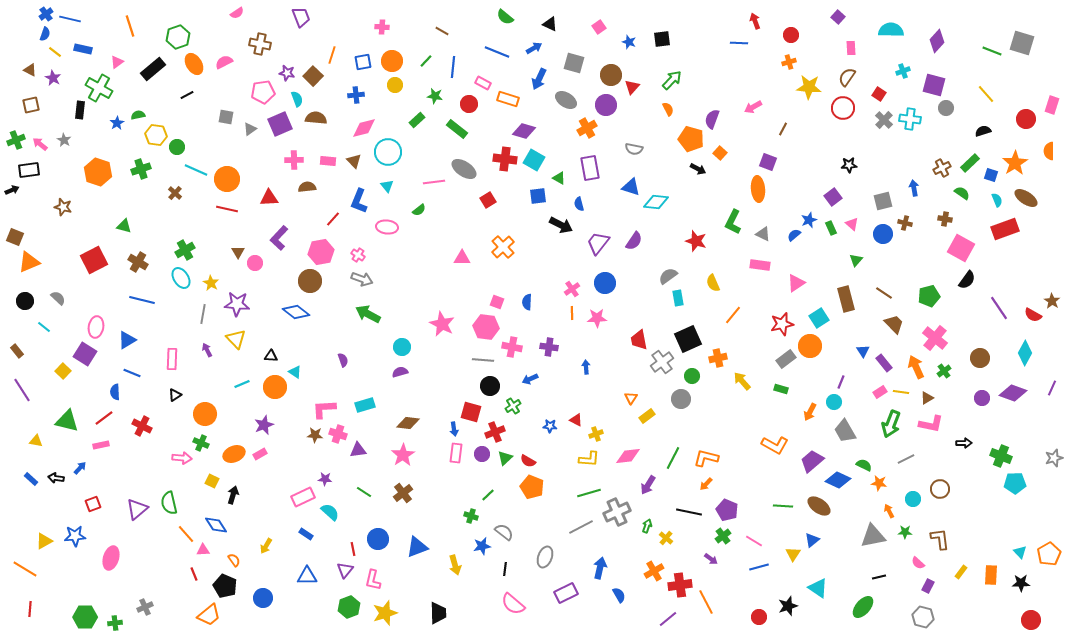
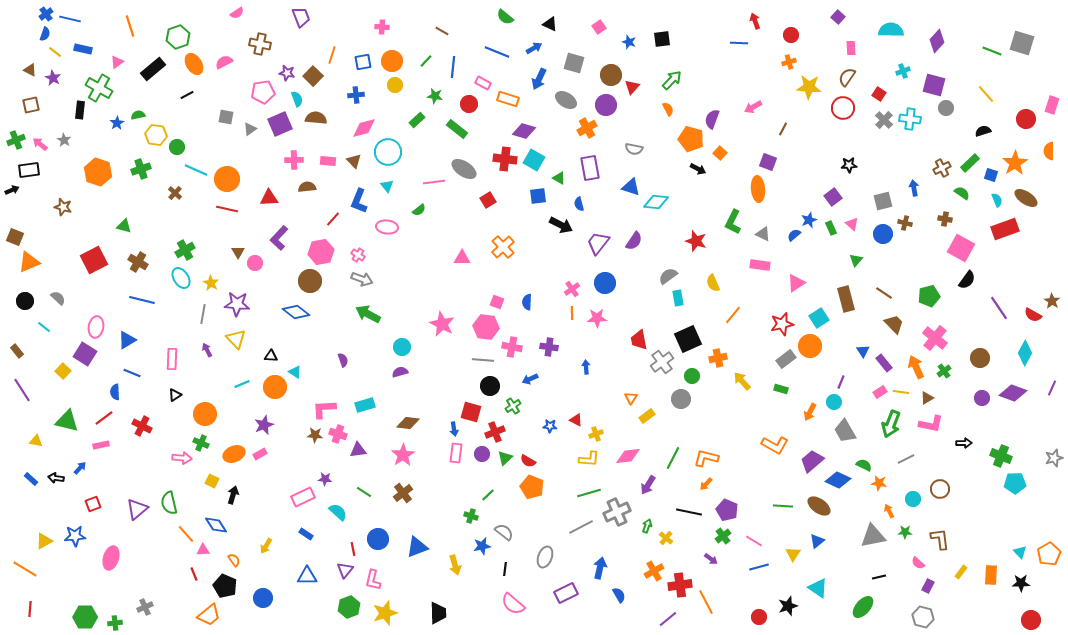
cyan semicircle at (330, 512): moved 8 px right
blue triangle at (812, 540): moved 5 px right, 1 px down
